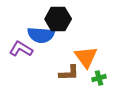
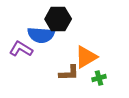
orange triangle: rotated 35 degrees clockwise
